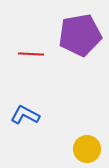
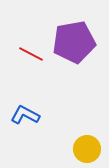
purple pentagon: moved 6 px left, 7 px down
red line: rotated 25 degrees clockwise
